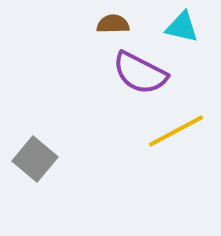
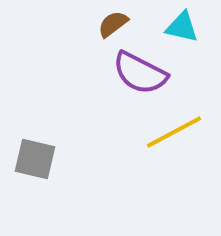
brown semicircle: rotated 36 degrees counterclockwise
yellow line: moved 2 px left, 1 px down
gray square: rotated 27 degrees counterclockwise
